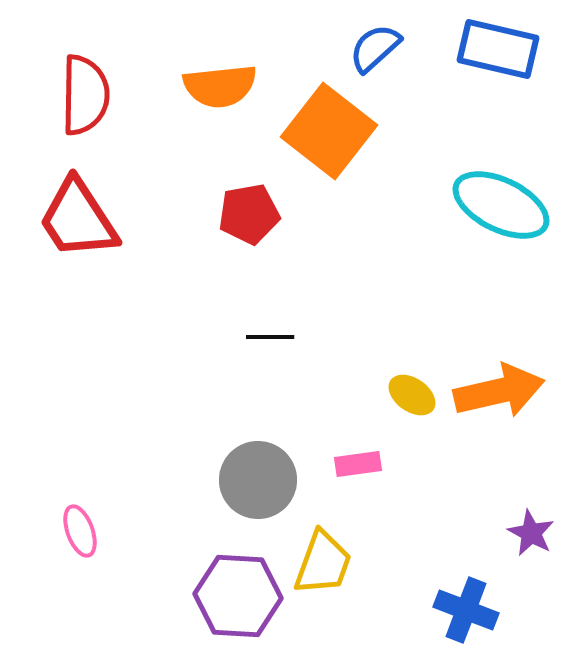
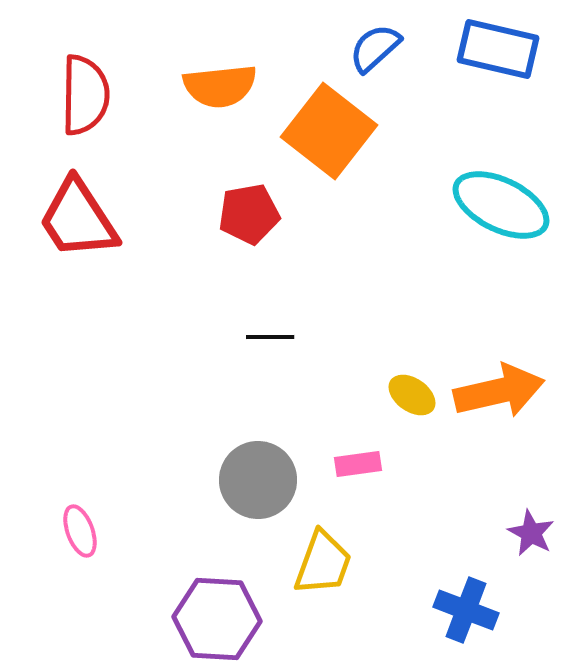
purple hexagon: moved 21 px left, 23 px down
